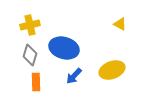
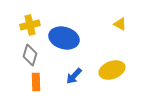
blue ellipse: moved 10 px up
